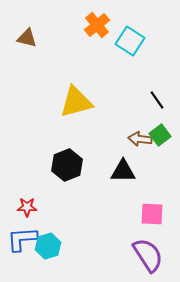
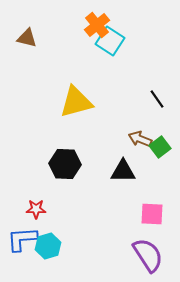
cyan square: moved 20 px left
black line: moved 1 px up
green square: moved 12 px down
brown arrow: rotated 15 degrees clockwise
black hexagon: moved 2 px left, 1 px up; rotated 24 degrees clockwise
red star: moved 9 px right, 2 px down
